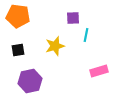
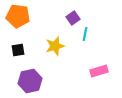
purple square: rotated 32 degrees counterclockwise
cyan line: moved 1 px left, 1 px up
